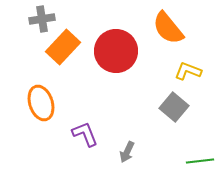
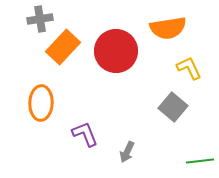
gray cross: moved 2 px left
orange semicircle: rotated 60 degrees counterclockwise
yellow L-shape: moved 1 px right, 3 px up; rotated 44 degrees clockwise
orange ellipse: rotated 20 degrees clockwise
gray square: moved 1 px left
